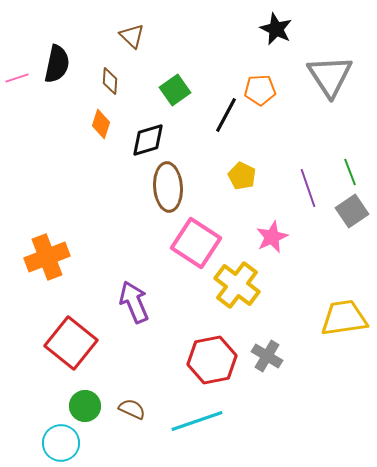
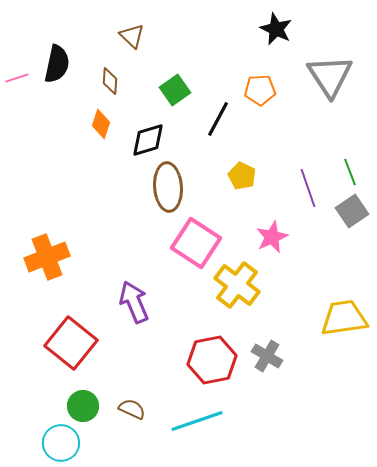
black line: moved 8 px left, 4 px down
green circle: moved 2 px left
